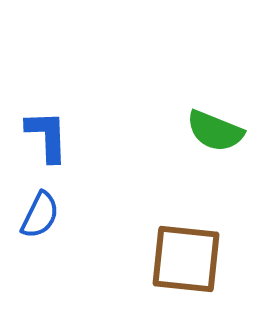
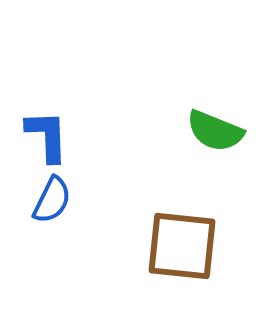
blue semicircle: moved 12 px right, 15 px up
brown square: moved 4 px left, 13 px up
